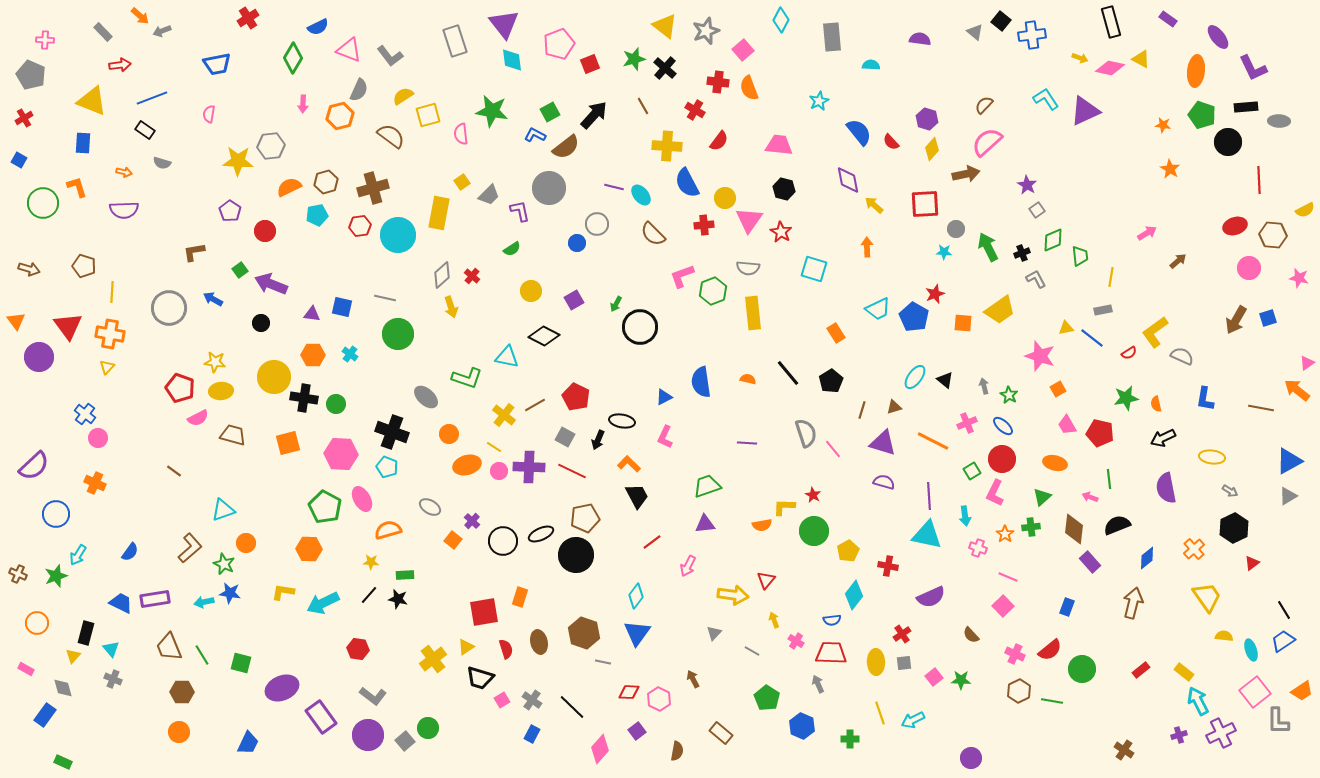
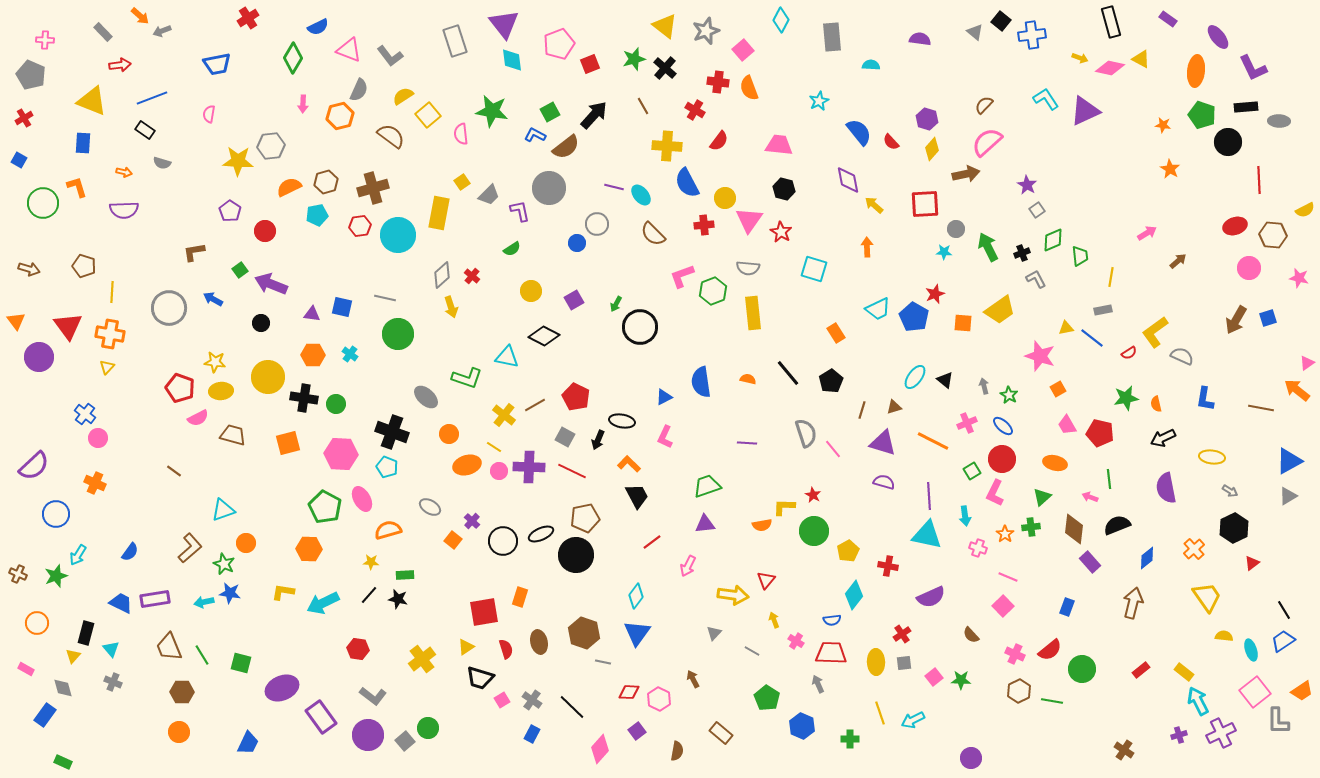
yellow square at (428, 115): rotated 25 degrees counterclockwise
yellow circle at (274, 377): moved 6 px left
yellow cross at (433, 659): moved 11 px left
gray cross at (113, 679): moved 3 px down
